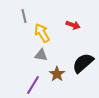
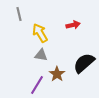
gray line: moved 5 px left, 2 px up
red arrow: rotated 32 degrees counterclockwise
yellow arrow: moved 2 px left
black semicircle: moved 1 px right
purple line: moved 4 px right
